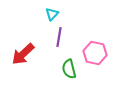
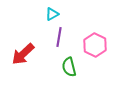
cyan triangle: rotated 16 degrees clockwise
pink hexagon: moved 8 px up; rotated 15 degrees clockwise
green semicircle: moved 2 px up
